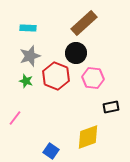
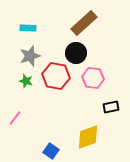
red hexagon: rotated 12 degrees counterclockwise
